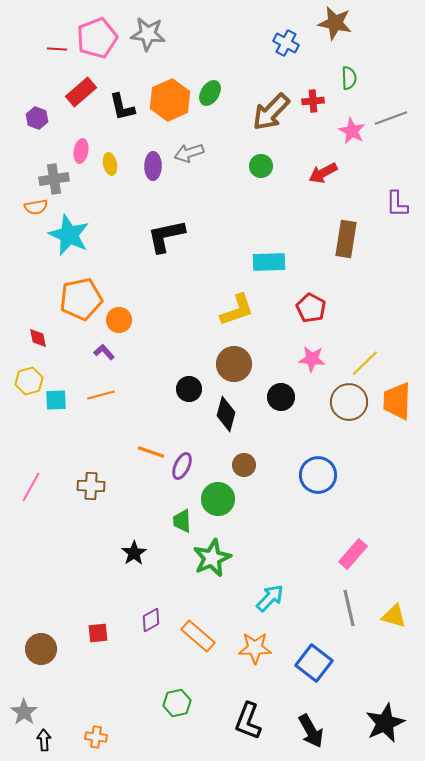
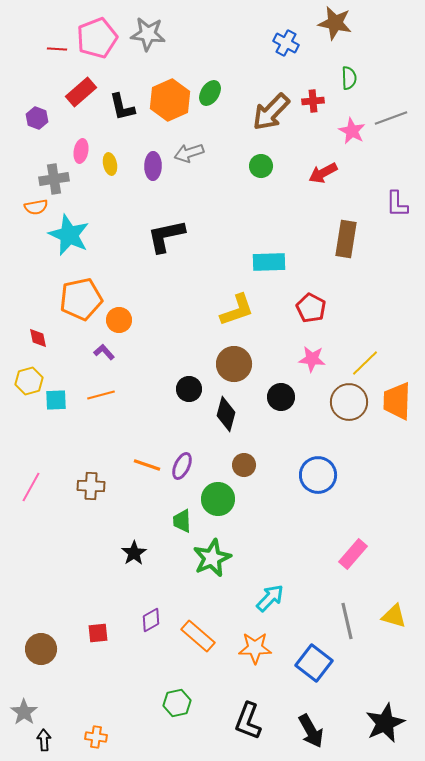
orange line at (151, 452): moved 4 px left, 13 px down
gray line at (349, 608): moved 2 px left, 13 px down
